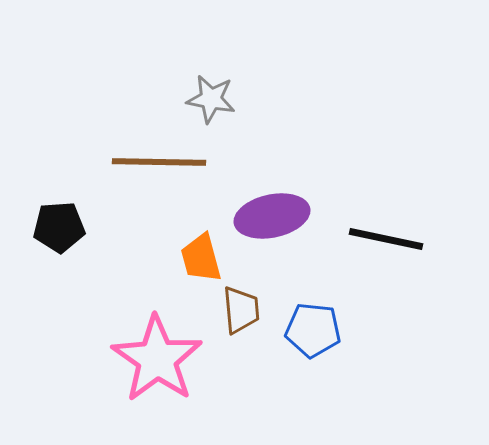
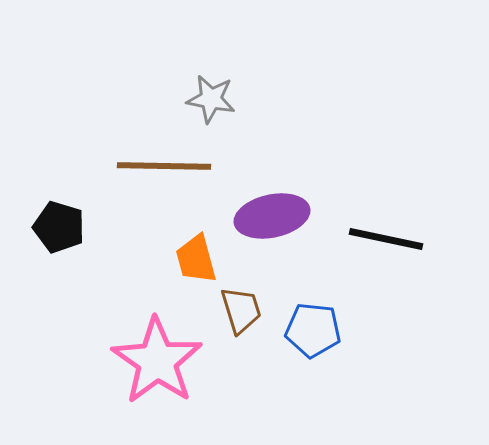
brown line: moved 5 px right, 4 px down
black pentagon: rotated 21 degrees clockwise
orange trapezoid: moved 5 px left, 1 px down
brown trapezoid: rotated 12 degrees counterclockwise
pink star: moved 2 px down
